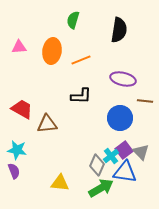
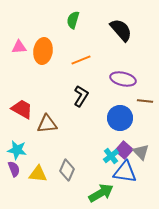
black semicircle: moved 2 px right; rotated 50 degrees counterclockwise
orange ellipse: moved 9 px left
black L-shape: rotated 60 degrees counterclockwise
purple square: rotated 12 degrees counterclockwise
gray diamond: moved 30 px left, 5 px down
purple semicircle: moved 2 px up
yellow triangle: moved 22 px left, 9 px up
green arrow: moved 5 px down
